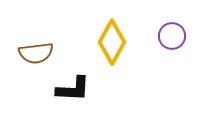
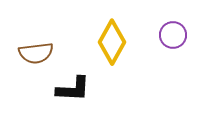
purple circle: moved 1 px right, 1 px up
